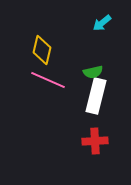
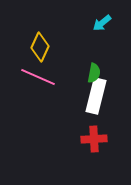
yellow diamond: moved 2 px left, 3 px up; rotated 12 degrees clockwise
green semicircle: moved 1 px right, 1 px down; rotated 66 degrees counterclockwise
pink line: moved 10 px left, 3 px up
red cross: moved 1 px left, 2 px up
